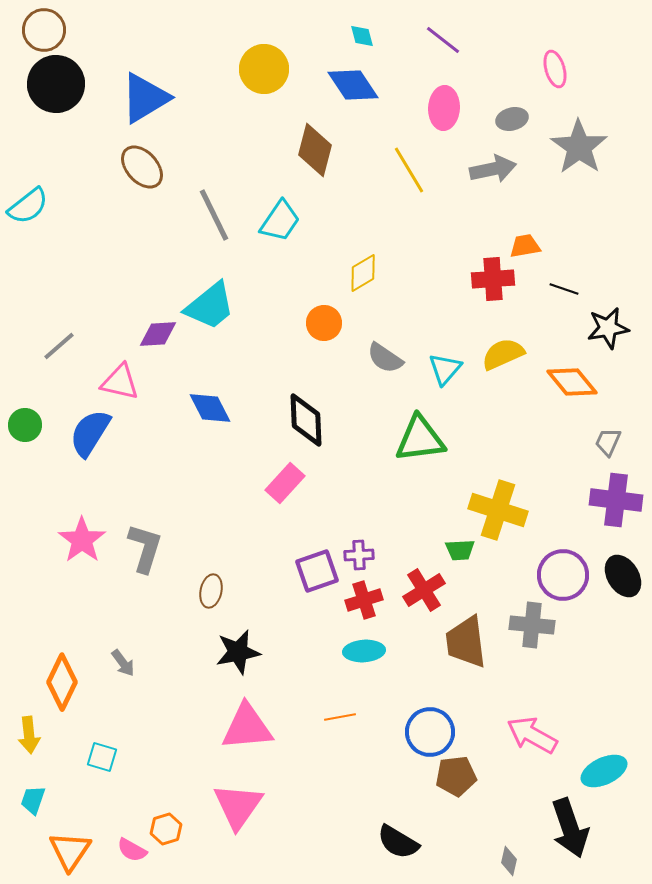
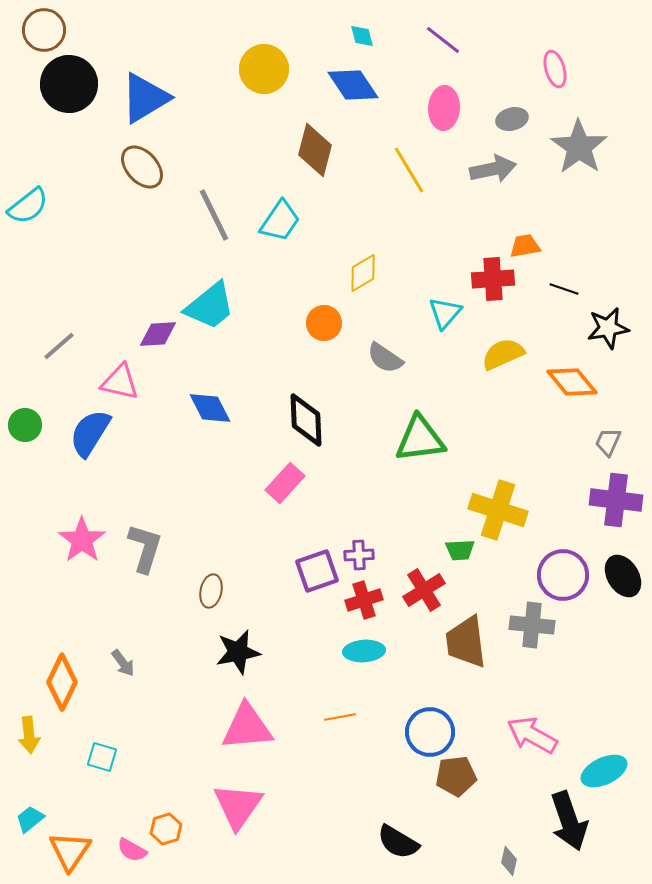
black circle at (56, 84): moved 13 px right
cyan triangle at (445, 369): moved 56 px up
cyan trapezoid at (33, 800): moved 3 px left, 19 px down; rotated 32 degrees clockwise
black arrow at (570, 828): moved 1 px left, 7 px up
